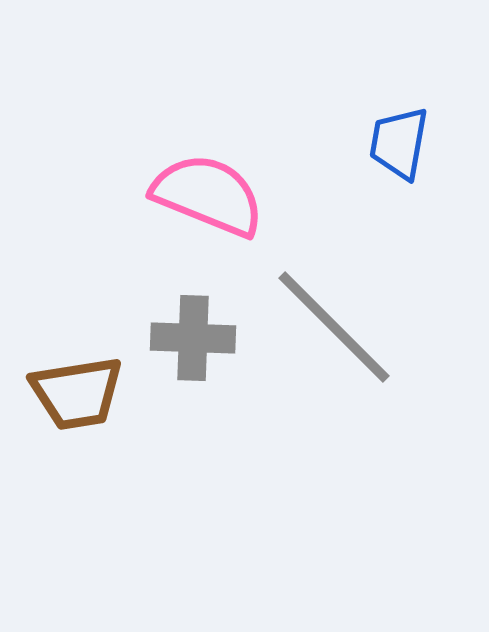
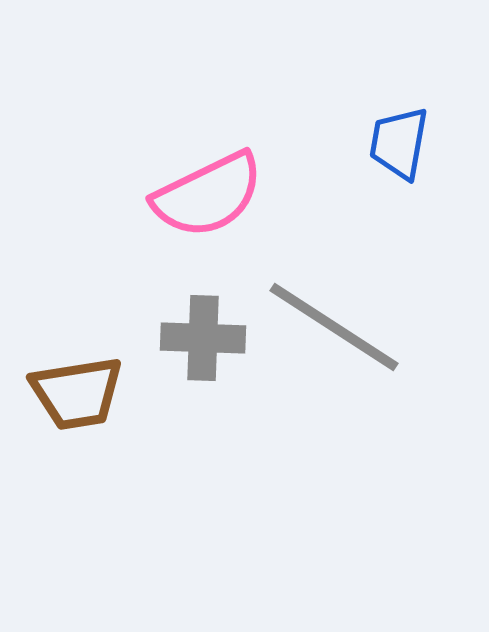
pink semicircle: rotated 132 degrees clockwise
gray line: rotated 12 degrees counterclockwise
gray cross: moved 10 px right
